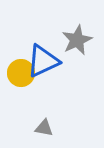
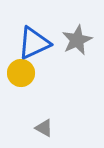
blue triangle: moved 9 px left, 18 px up
gray triangle: rotated 18 degrees clockwise
